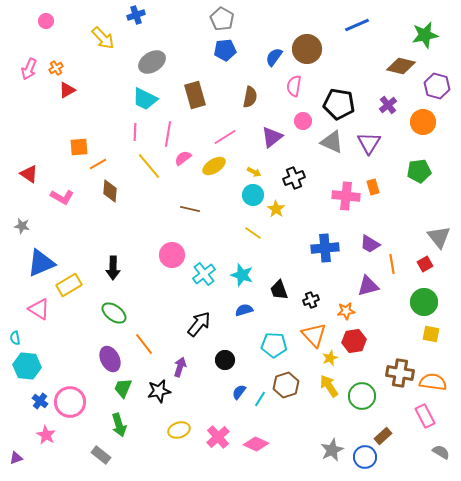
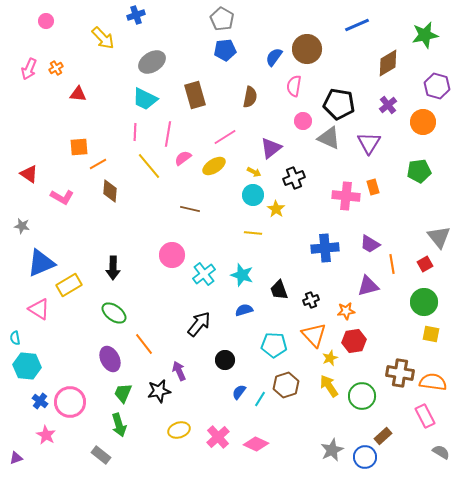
brown diamond at (401, 66): moved 13 px left, 3 px up; rotated 44 degrees counterclockwise
red triangle at (67, 90): moved 11 px right, 4 px down; rotated 36 degrees clockwise
purple triangle at (272, 137): moved 1 px left, 11 px down
gray triangle at (332, 142): moved 3 px left, 4 px up
yellow line at (253, 233): rotated 30 degrees counterclockwise
purple arrow at (180, 367): moved 1 px left, 4 px down; rotated 42 degrees counterclockwise
green trapezoid at (123, 388): moved 5 px down
